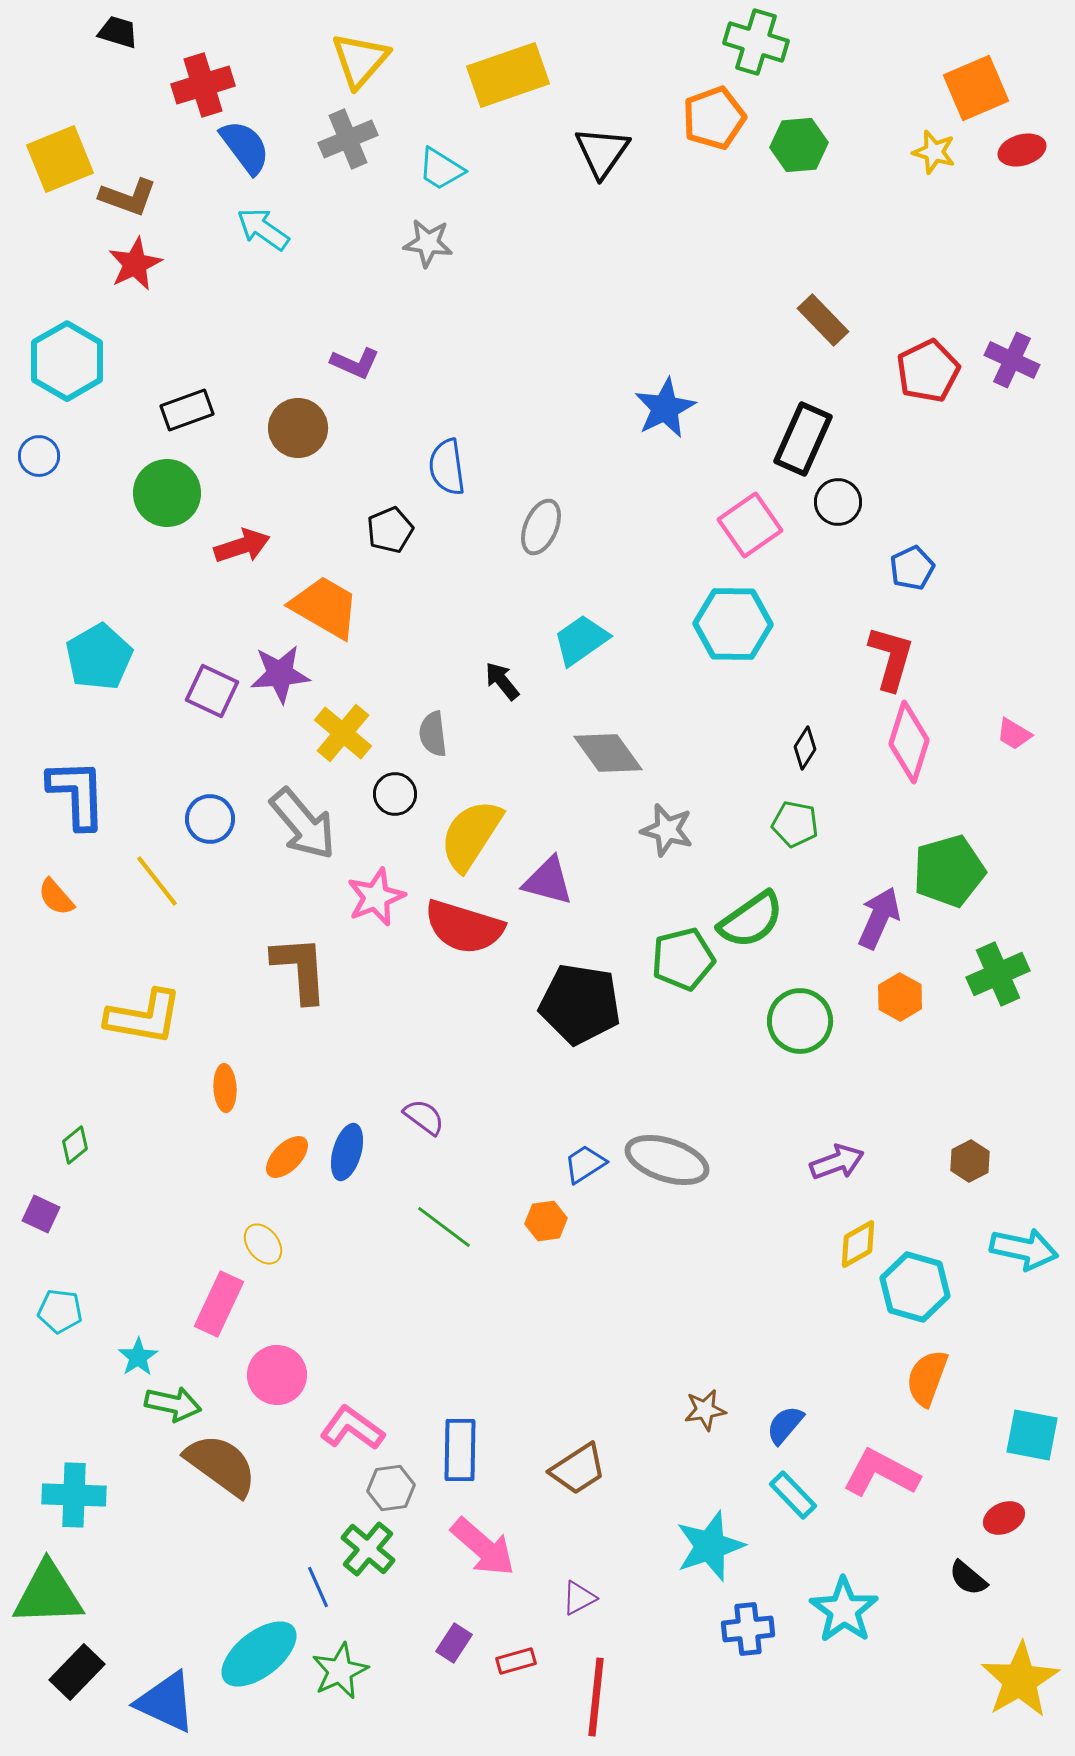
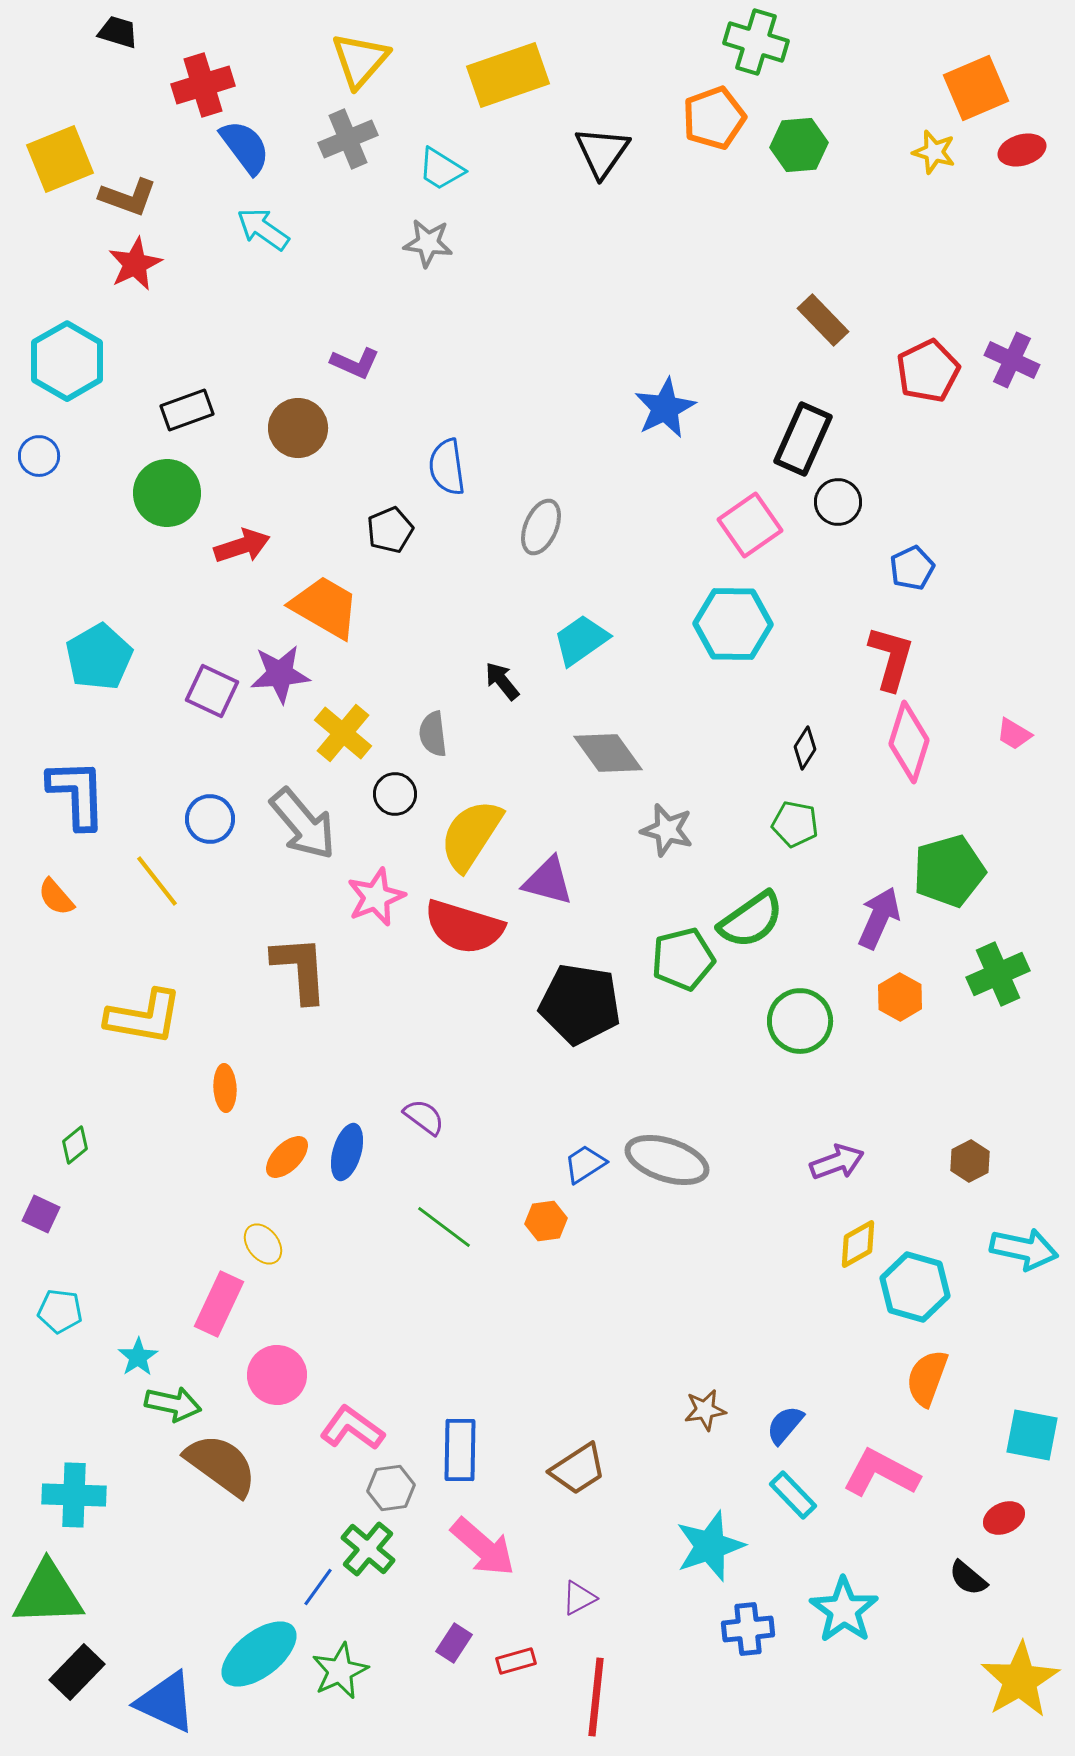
blue line at (318, 1587): rotated 60 degrees clockwise
